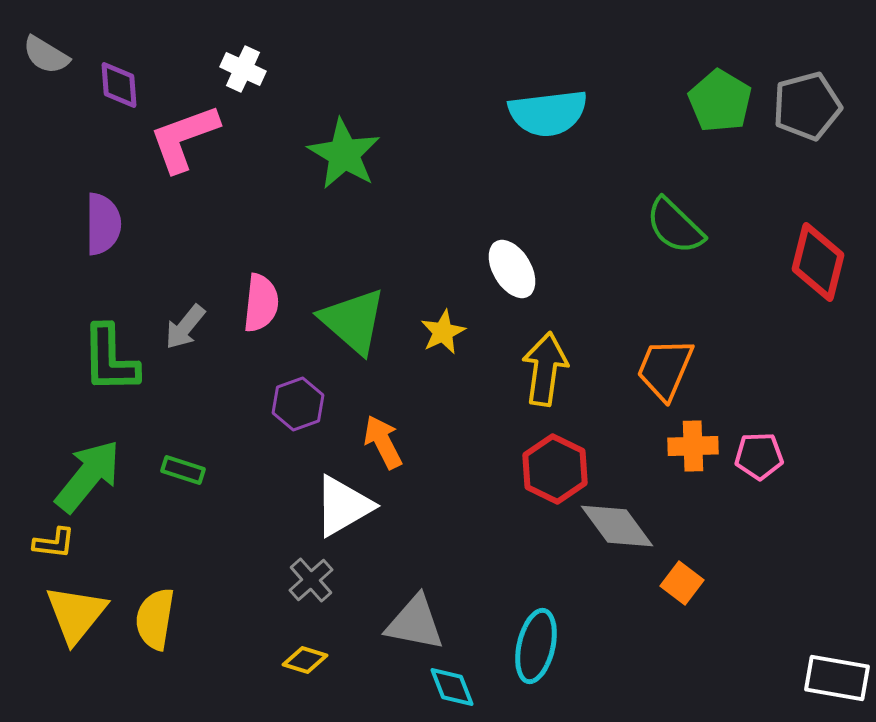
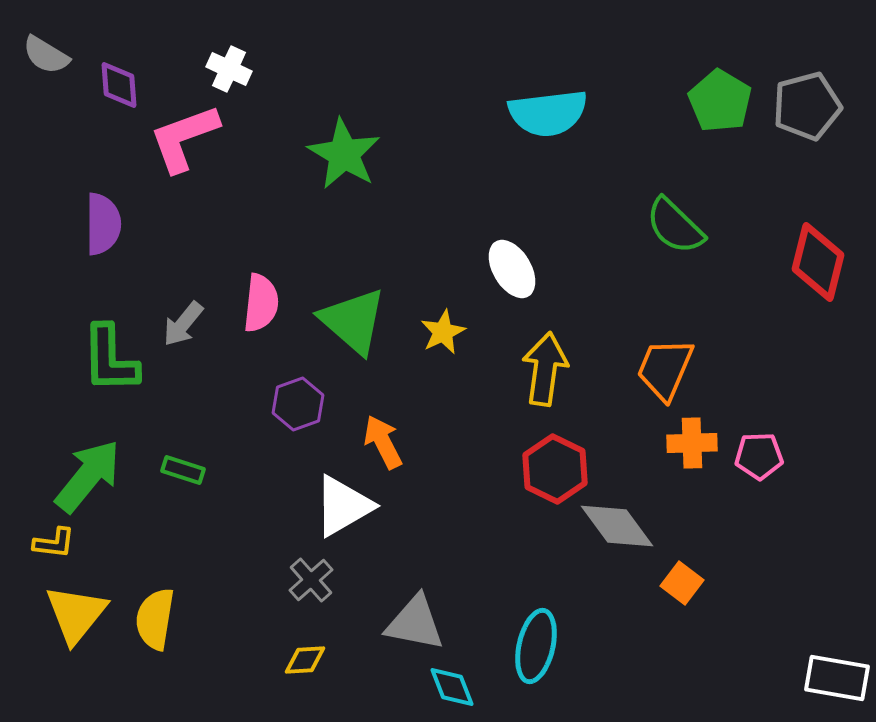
white cross: moved 14 px left
gray arrow: moved 2 px left, 3 px up
orange cross: moved 1 px left, 3 px up
yellow diamond: rotated 21 degrees counterclockwise
